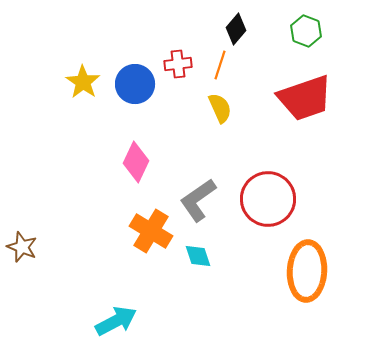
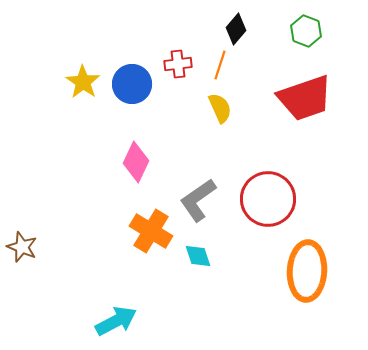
blue circle: moved 3 px left
